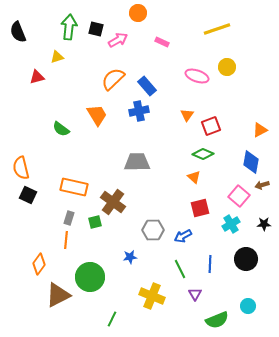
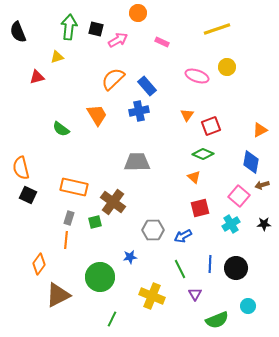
black circle at (246, 259): moved 10 px left, 9 px down
green circle at (90, 277): moved 10 px right
